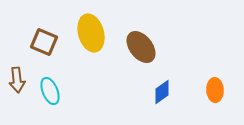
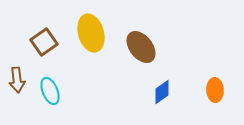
brown square: rotated 32 degrees clockwise
